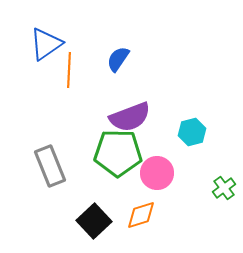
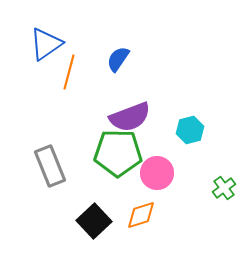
orange line: moved 2 px down; rotated 12 degrees clockwise
cyan hexagon: moved 2 px left, 2 px up
